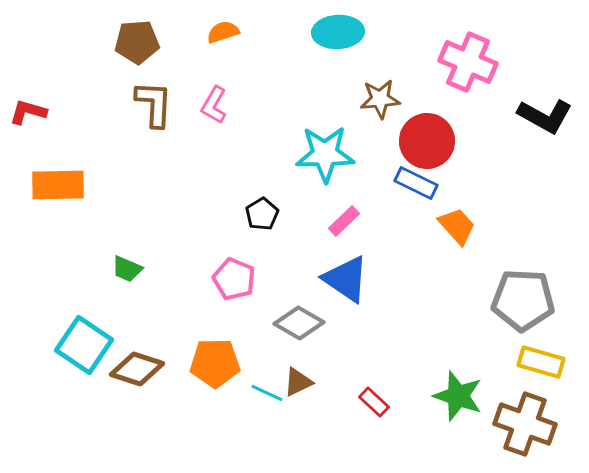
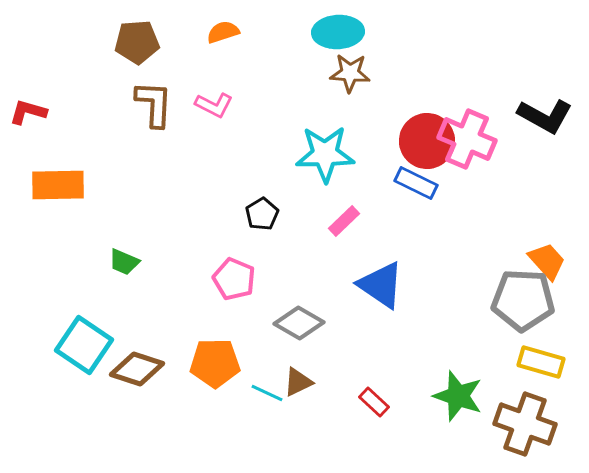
pink cross: moved 1 px left, 77 px down
brown star: moved 30 px left, 26 px up; rotated 9 degrees clockwise
pink L-shape: rotated 93 degrees counterclockwise
orange trapezoid: moved 90 px right, 35 px down
green trapezoid: moved 3 px left, 7 px up
blue triangle: moved 35 px right, 6 px down
